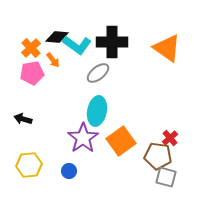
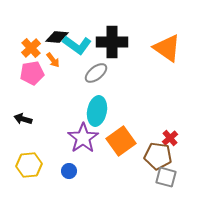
gray ellipse: moved 2 px left
